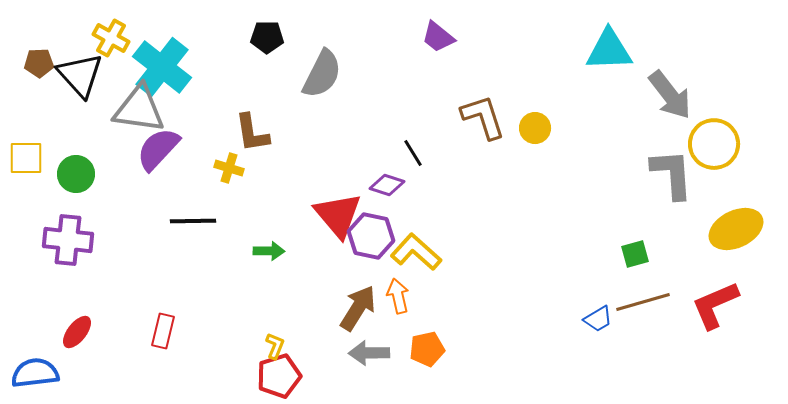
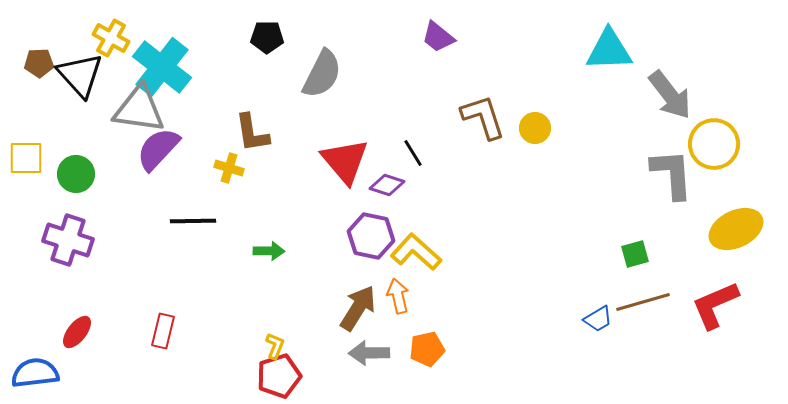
red triangle at (338, 215): moved 7 px right, 54 px up
purple cross at (68, 240): rotated 12 degrees clockwise
